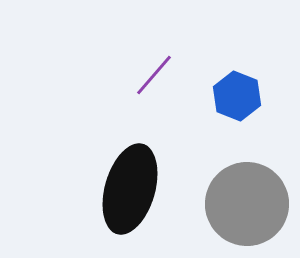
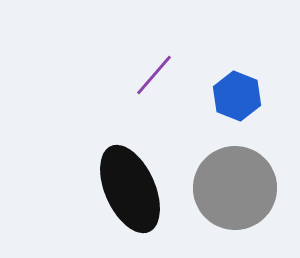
black ellipse: rotated 40 degrees counterclockwise
gray circle: moved 12 px left, 16 px up
